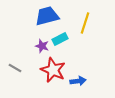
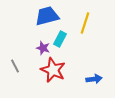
cyan rectangle: rotated 35 degrees counterclockwise
purple star: moved 1 px right, 2 px down
gray line: moved 2 px up; rotated 32 degrees clockwise
blue arrow: moved 16 px right, 2 px up
